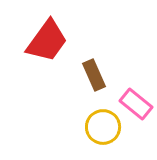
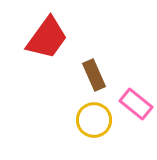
red trapezoid: moved 3 px up
yellow circle: moved 9 px left, 7 px up
